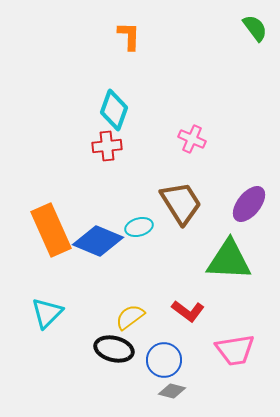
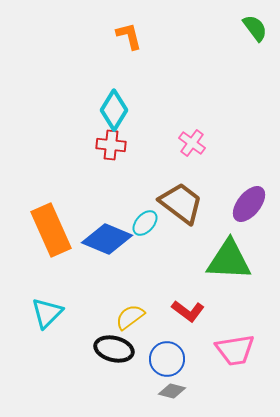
orange L-shape: rotated 16 degrees counterclockwise
cyan diamond: rotated 12 degrees clockwise
pink cross: moved 4 px down; rotated 12 degrees clockwise
red cross: moved 4 px right, 1 px up; rotated 12 degrees clockwise
brown trapezoid: rotated 21 degrees counterclockwise
cyan ellipse: moved 6 px right, 4 px up; rotated 32 degrees counterclockwise
blue diamond: moved 9 px right, 2 px up
blue circle: moved 3 px right, 1 px up
